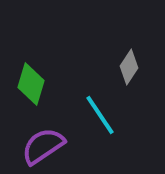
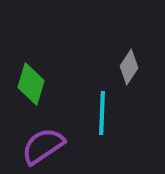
cyan line: moved 2 px right, 2 px up; rotated 36 degrees clockwise
